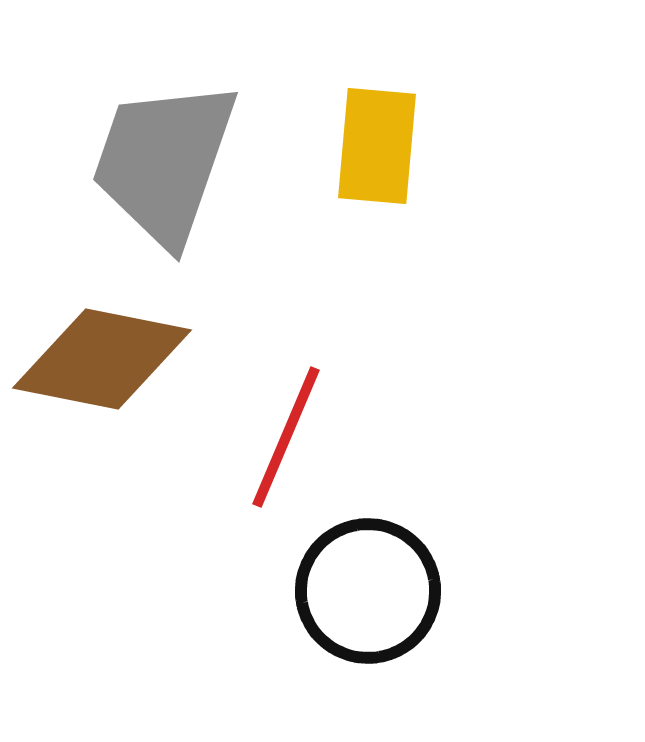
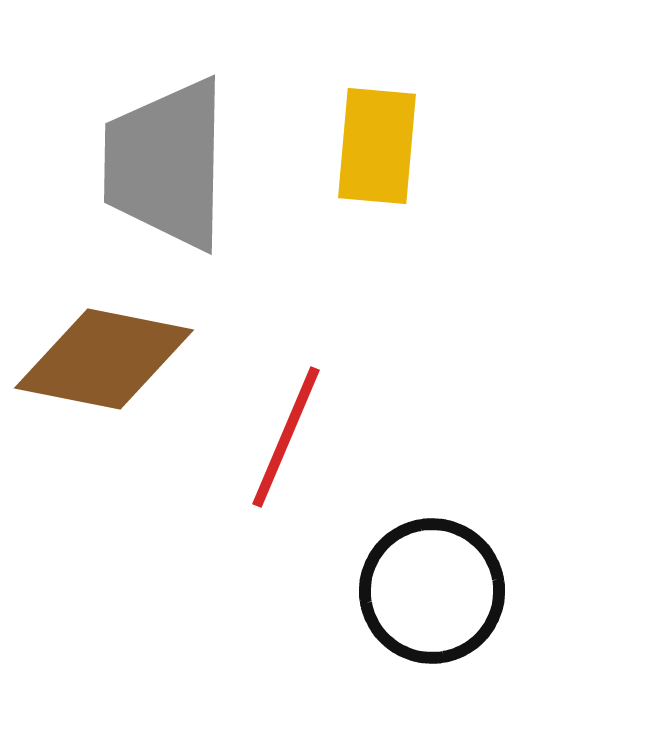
gray trapezoid: moved 2 px right, 2 px down; rotated 18 degrees counterclockwise
brown diamond: moved 2 px right
black circle: moved 64 px right
